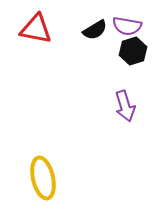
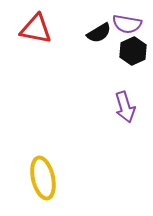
purple semicircle: moved 2 px up
black semicircle: moved 4 px right, 3 px down
black hexagon: rotated 8 degrees counterclockwise
purple arrow: moved 1 px down
